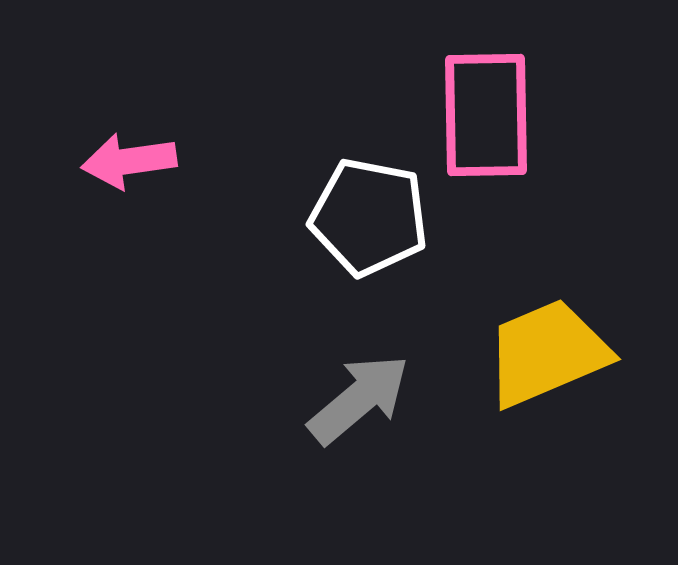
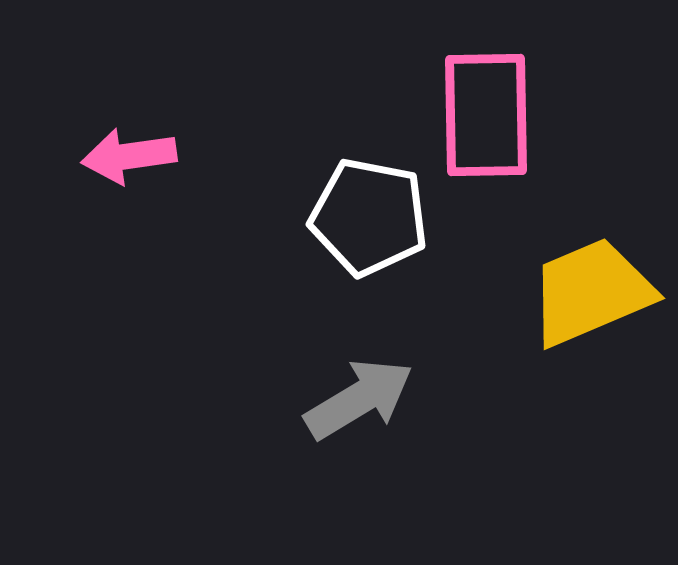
pink arrow: moved 5 px up
yellow trapezoid: moved 44 px right, 61 px up
gray arrow: rotated 9 degrees clockwise
